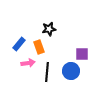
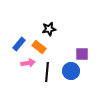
orange rectangle: rotated 32 degrees counterclockwise
